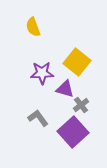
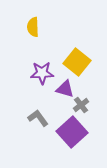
yellow semicircle: rotated 18 degrees clockwise
purple square: moved 1 px left
